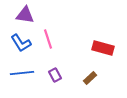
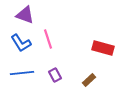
purple triangle: rotated 12 degrees clockwise
brown rectangle: moved 1 px left, 2 px down
